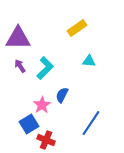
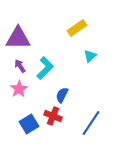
cyan triangle: moved 1 px right, 5 px up; rotated 48 degrees counterclockwise
pink star: moved 23 px left, 16 px up
red cross: moved 7 px right, 24 px up
